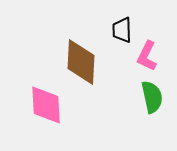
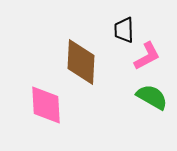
black trapezoid: moved 2 px right
pink L-shape: rotated 144 degrees counterclockwise
green semicircle: rotated 48 degrees counterclockwise
